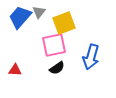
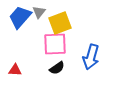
yellow square: moved 4 px left
pink square: moved 1 px right, 1 px up; rotated 10 degrees clockwise
